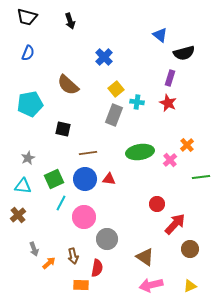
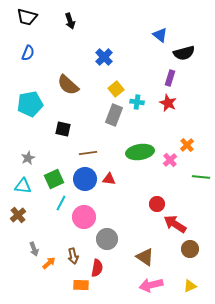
green line: rotated 12 degrees clockwise
red arrow: rotated 100 degrees counterclockwise
